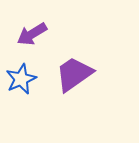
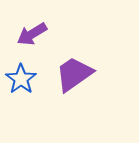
blue star: rotated 12 degrees counterclockwise
